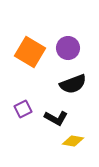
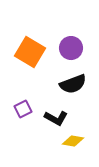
purple circle: moved 3 px right
